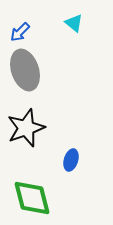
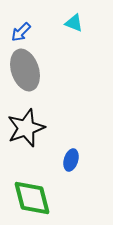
cyan triangle: rotated 18 degrees counterclockwise
blue arrow: moved 1 px right
